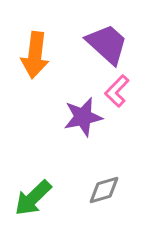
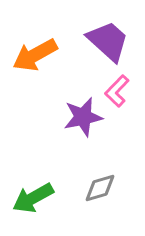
purple trapezoid: moved 1 px right, 3 px up
orange arrow: rotated 54 degrees clockwise
gray diamond: moved 4 px left, 2 px up
green arrow: rotated 15 degrees clockwise
